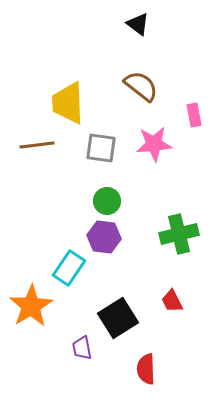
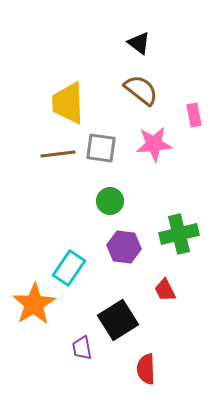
black triangle: moved 1 px right, 19 px down
brown semicircle: moved 4 px down
brown line: moved 21 px right, 9 px down
green circle: moved 3 px right
purple hexagon: moved 20 px right, 10 px down
red trapezoid: moved 7 px left, 11 px up
orange star: moved 3 px right, 2 px up
black square: moved 2 px down
